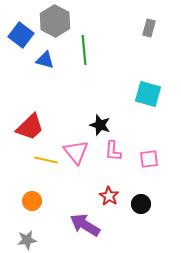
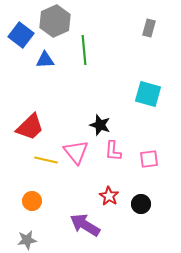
gray hexagon: rotated 8 degrees clockwise
blue triangle: rotated 18 degrees counterclockwise
